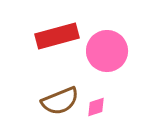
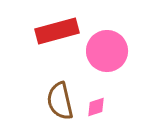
red rectangle: moved 5 px up
brown semicircle: rotated 99 degrees clockwise
